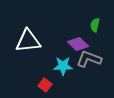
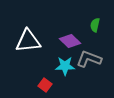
purple diamond: moved 8 px left, 3 px up
cyan star: moved 2 px right
